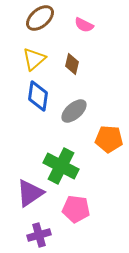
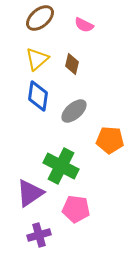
yellow triangle: moved 3 px right
orange pentagon: moved 1 px right, 1 px down
